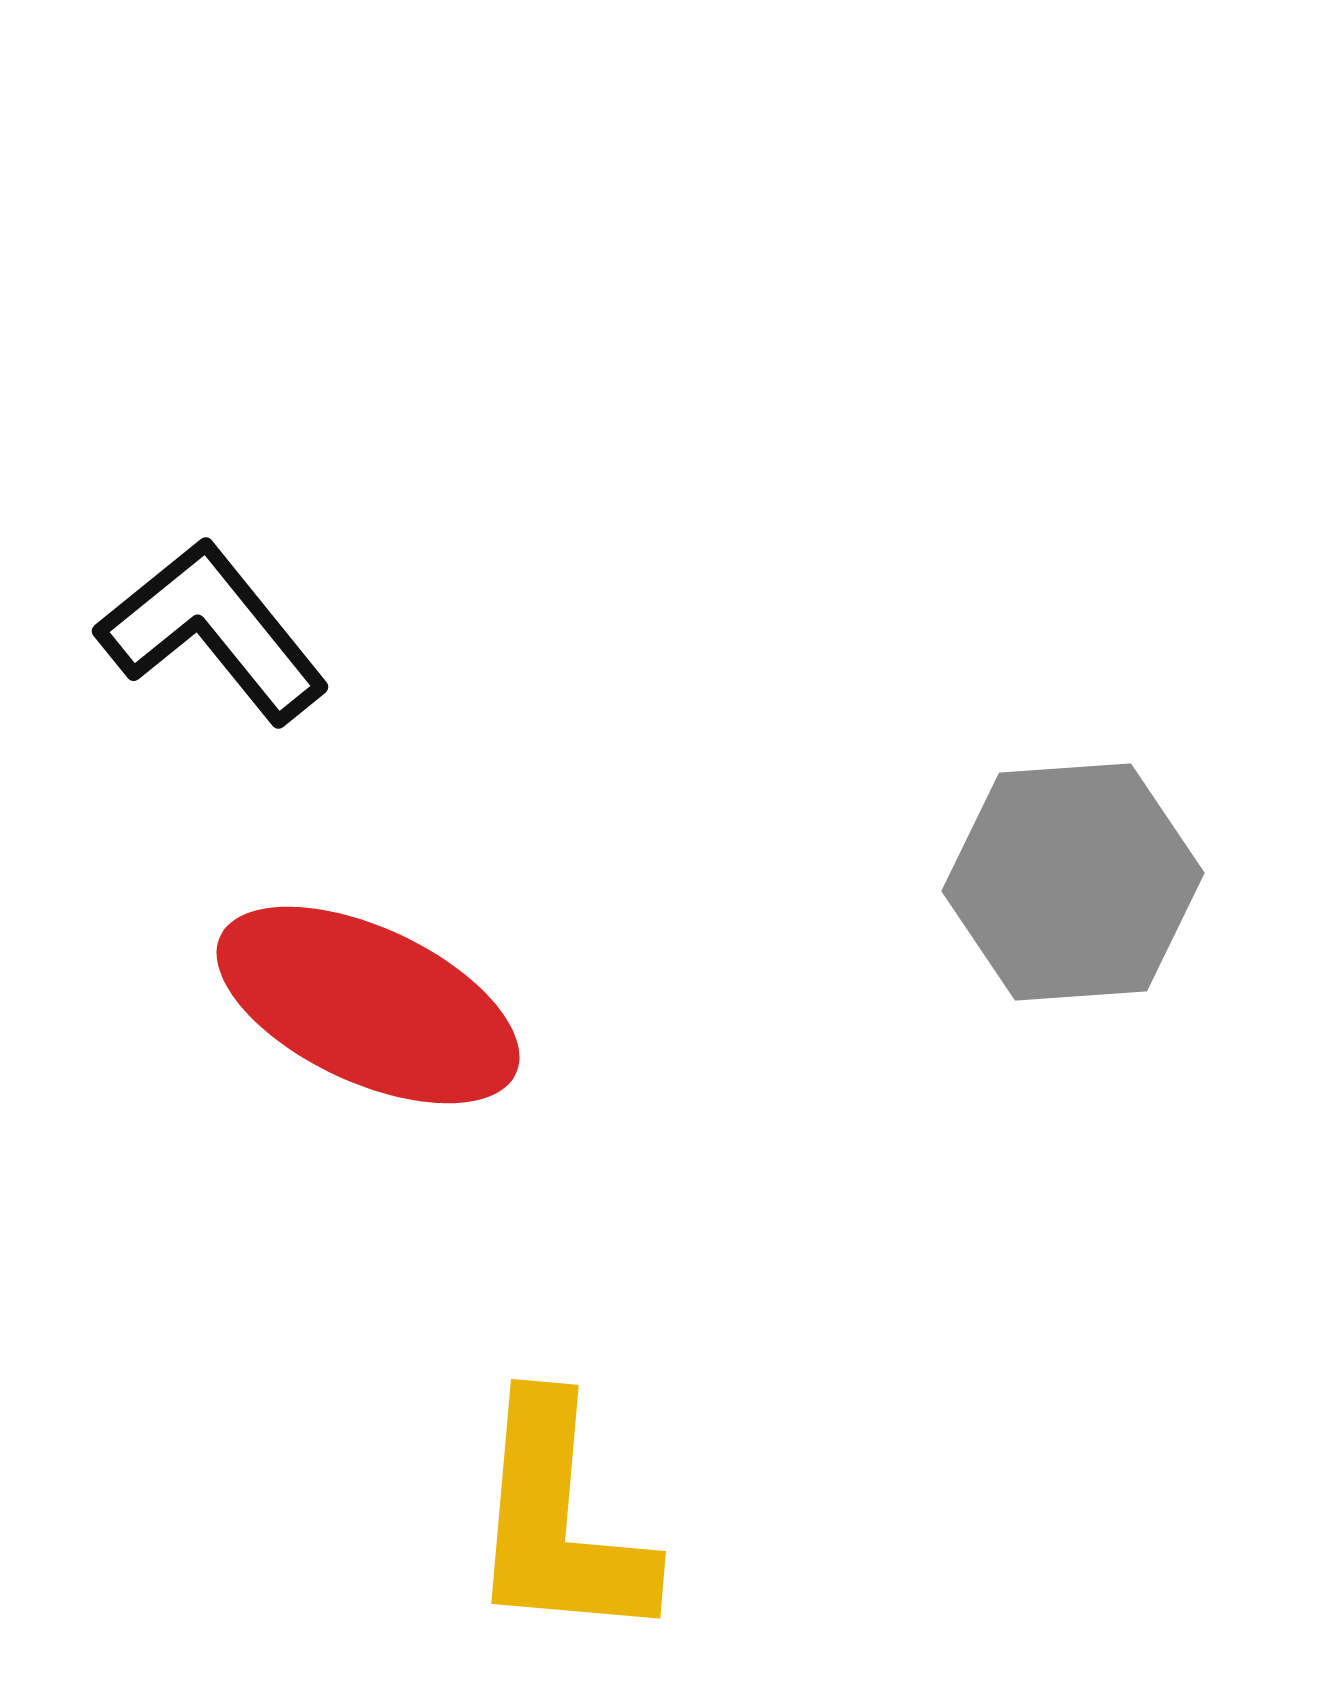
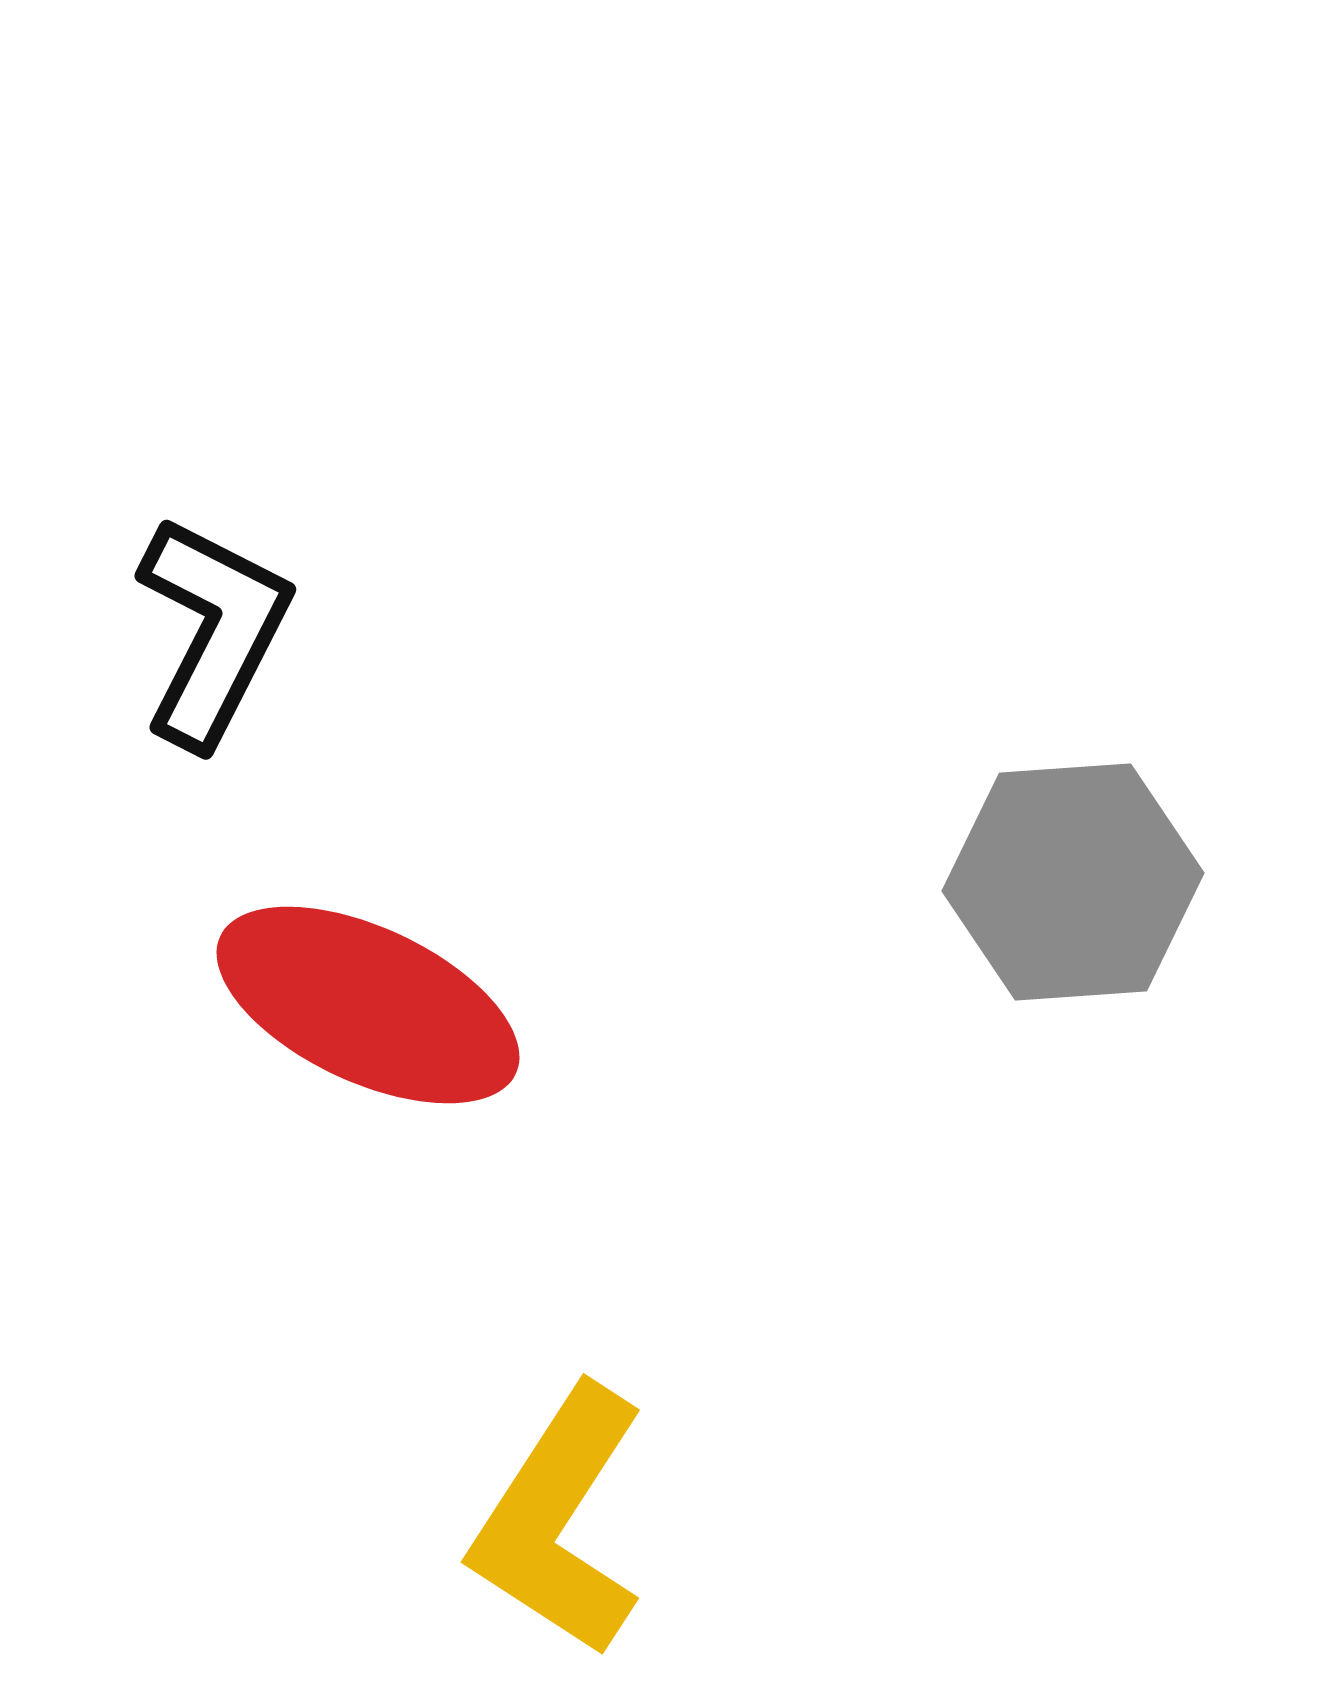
black L-shape: rotated 66 degrees clockwise
yellow L-shape: rotated 28 degrees clockwise
